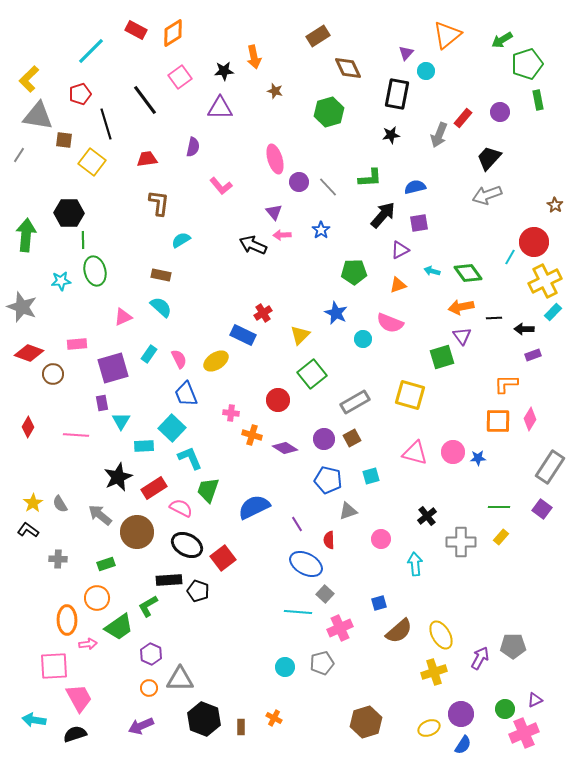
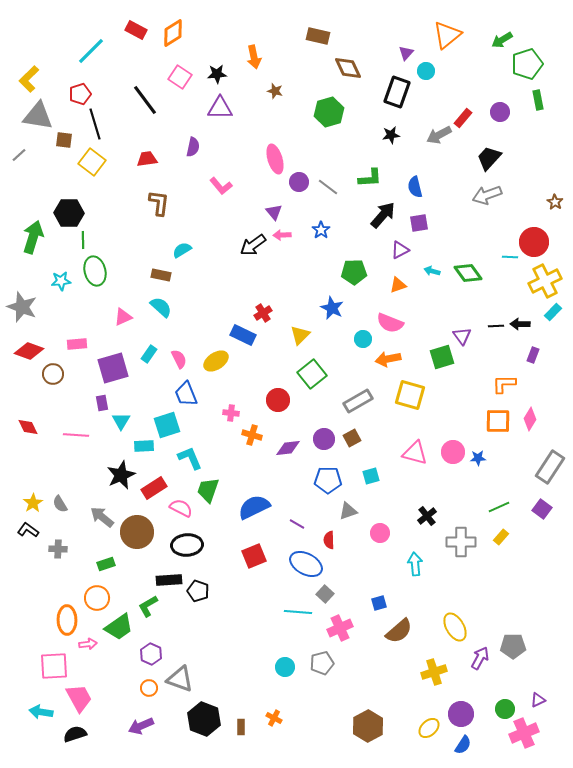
brown rectangle at (318, 36): rotated 45 degrees clockwise
black star at (224, 71): moved 7 px left, 3 px down
pink square at (180, 77): rotated 20 degrees counterclockwise
black rectangle at (397, 94): moved 2 px up; rotated 8 degrees clockwise
black line at (106, 124): moved 11 px left
gray arrow at (439, 135): rotated 40 degrees clockwise
gray line at (19, 155): rotated 14 degrees clockwise
gray line at (328, 187): rotated 10 degrees counterclockwise
blue semicircle at (415, 187): rotated 90 degrees counterclockwise
brown star at (555, 205): moved 3 px up
green arrow at (26, 235): moved 7 px right, 2 px down; rotated 12 degrees clockwise
cyan semicircle at (181, 240): moved 1 px right, 10 px down
black arrow at (253, 245): rotated 60 degrees counterclockwise
cyan line at (510, 257): rotated 63 degrees clockwise
orange arrow at (461, 307): moved 73 px left, 52 px down
blue star at (336, 313): moved 4 px left, 5 px up
black line at (494, 318): moved 2 px right, 8 px down
black arrow at (524, 329): moved 4 px left, 5 px up
red diamond at (29, 353): moved 2 px up
purple rectangle at (533, 355): rotated 49 degrees counterclockwise
orange L-shape at (506, 384): moved 2 px left
gray rectangle at (355, 402): moved 3 px right, 1 px up
red diamond at (28, 427): rotated 55 degrees counterclockwise
cyan square at (172, 428): moved 5 px left, 3 px up; rotated 28 degrees clockwise
purple diamond at (285, 448): moved 3 px right; rotated 40 degrees counterclockwise
black star at (118, 477): moved 3 px right, 2 px up
blue pentagon at (328, 480): rotated 12 degrees counterclockwise
green line at (499, 507): rotated 25 degrees counterclockwise
gray arrow at (100, 515): moved 2 px right, 2 px down
purple line at (297, 524): rotated 28 degrees counterclockwise
pink circle at (381, 539): moved 1 px left, 6 px up
black ellipse at (187, 545): rotated 32 degrees counterclockwise
red square at (223, 558): moved 31 px right, 2 px up; rotated 15 degrees clockwise
gray cross at (58, 559): moved 10 px up
yellow ellipse at (441, 635): moved 14 px right, 8 px up
gray triangle at (180, 679): rotated 20 degrees clockwise
purple triangle at (535, 700): moved 3 px right
cyan arrow at (34, 720): moved 7 px right, 8 px up
brown hexagon at (366, 722): moved 2 px right, 4 px down; rotated 12 degrees counterclockwise
yellow ellipse at (429, 728): rotated 20 degrees counterclockwise
